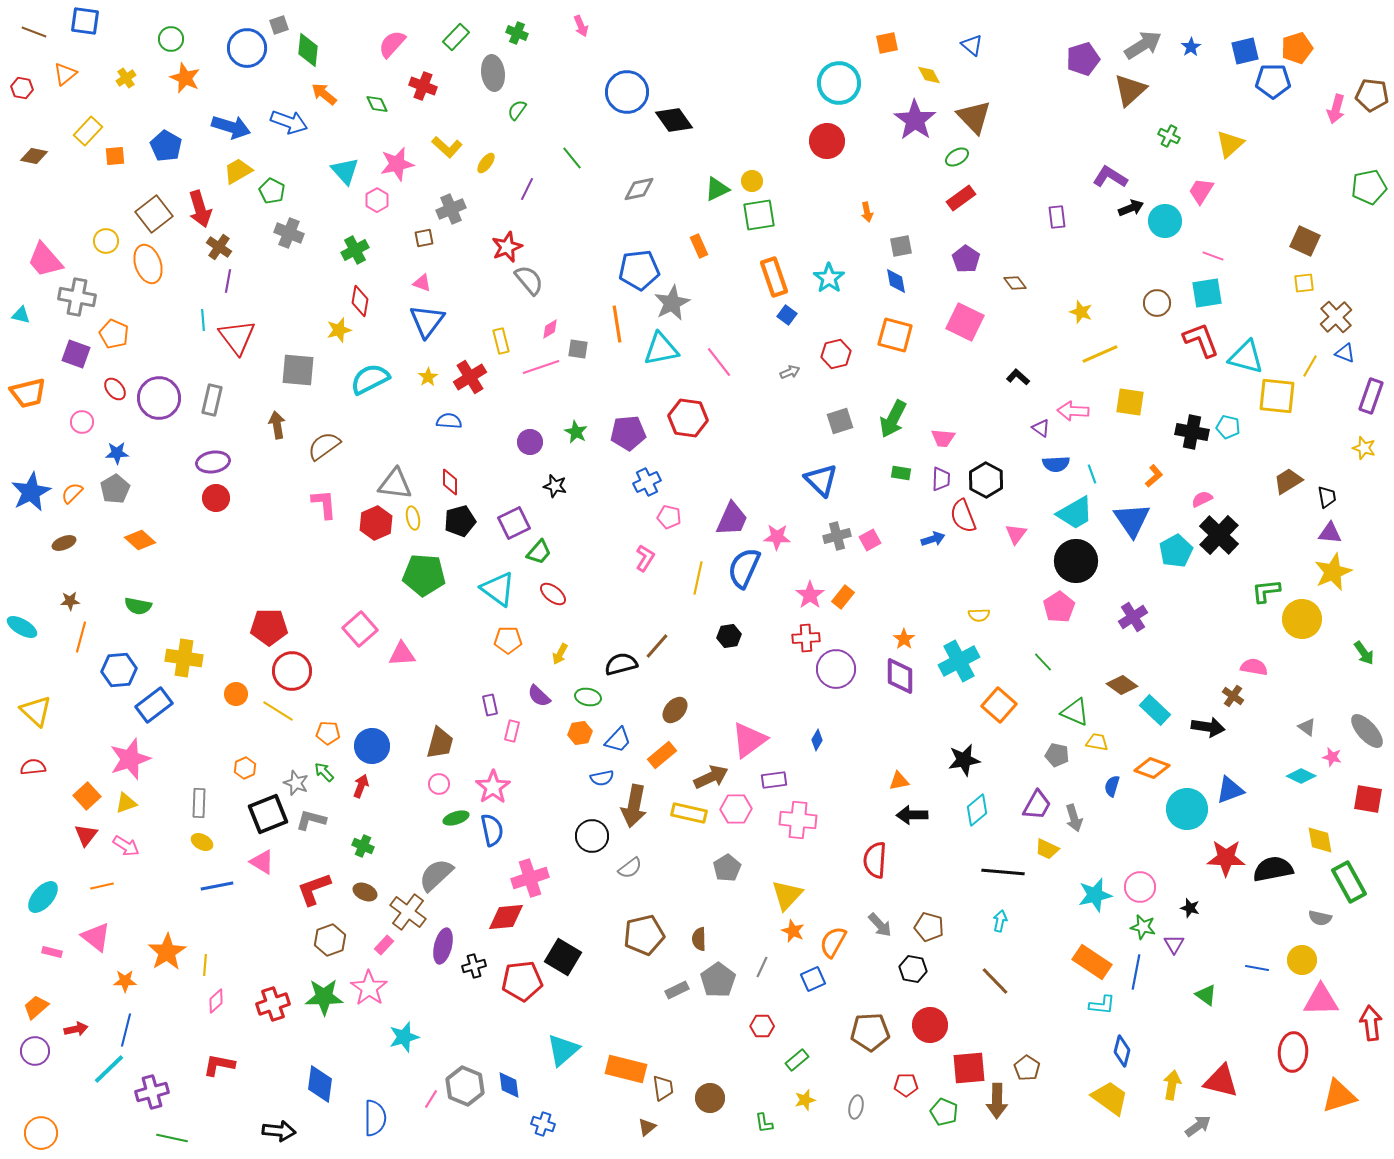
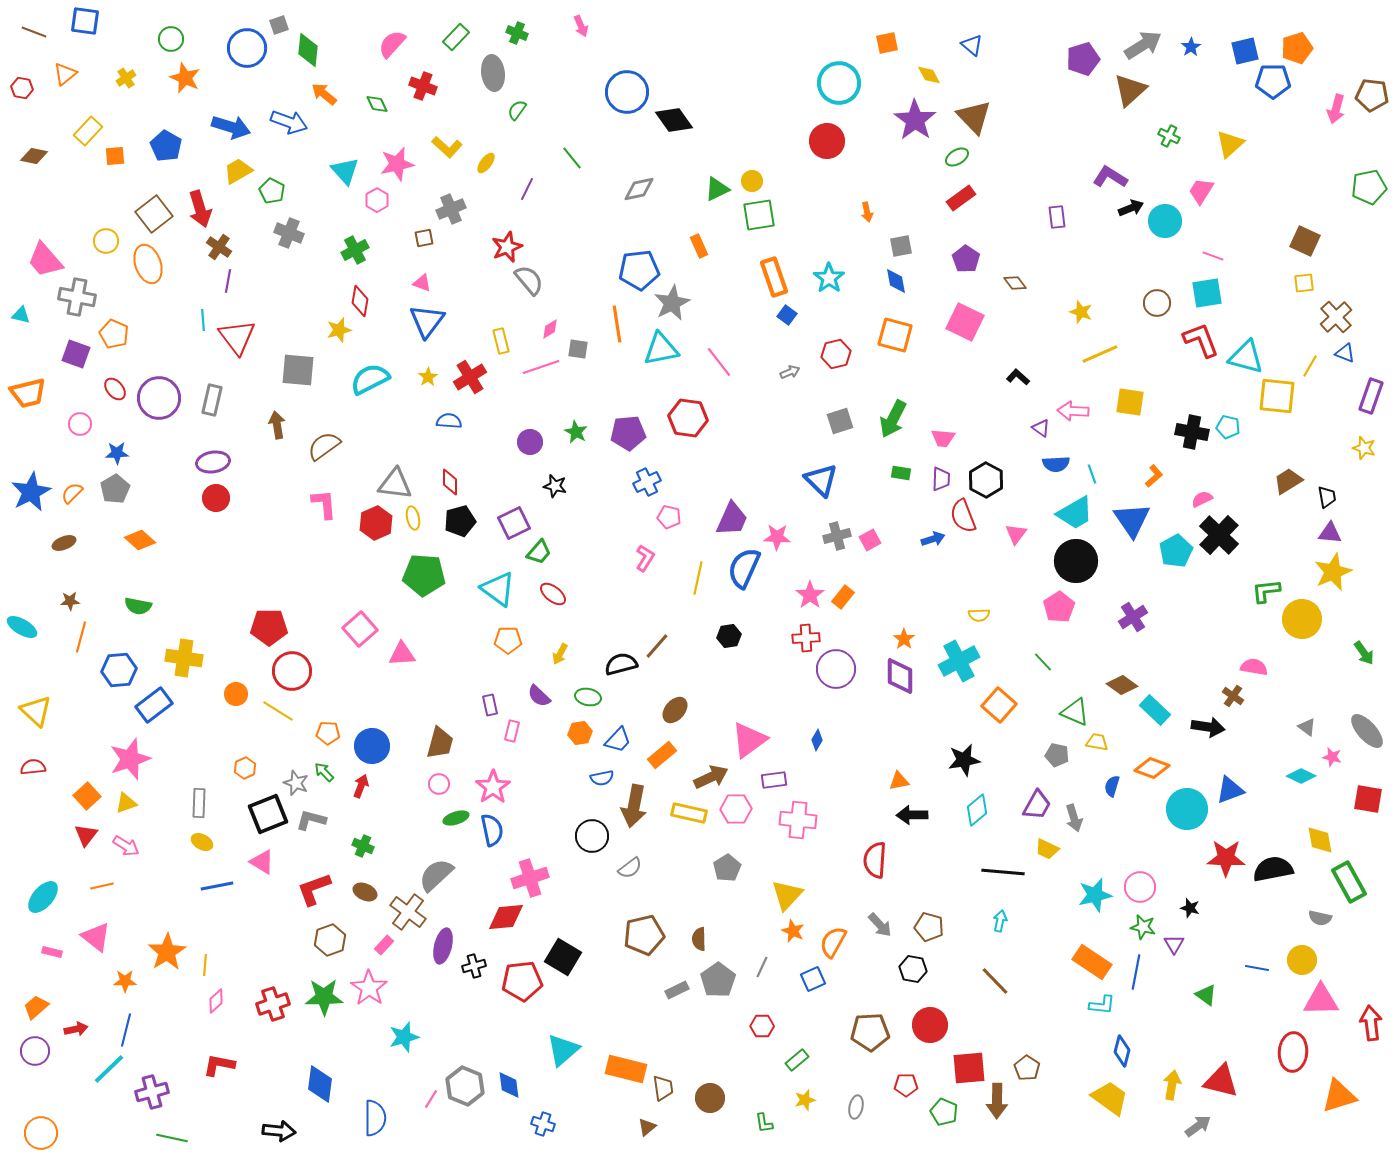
pink circle at (82, 422): moved 2 px left, 2 px down
